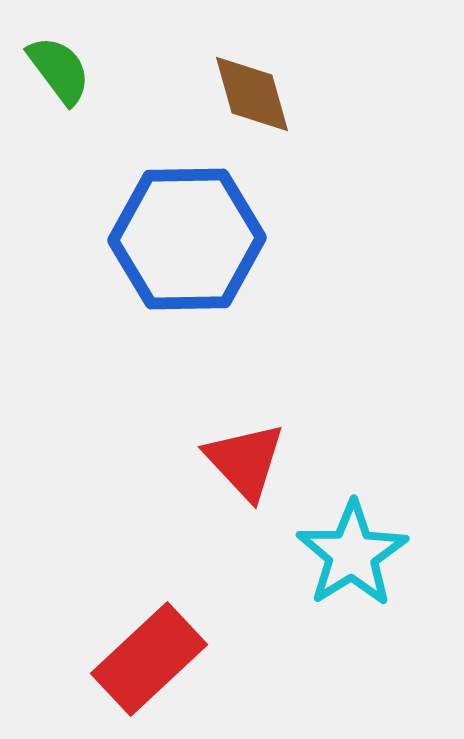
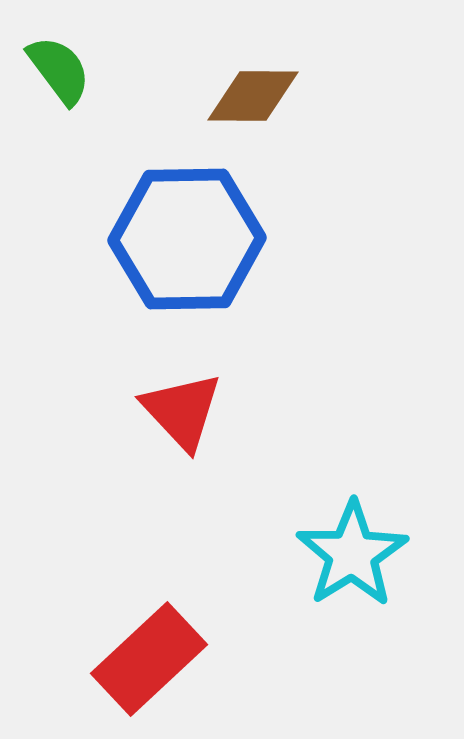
brown diamond: moved 1 px right, 2 px down; rotated 74 degrees counterclockwise
red triangle: moved 63 px left, 50 px up
